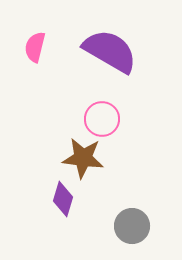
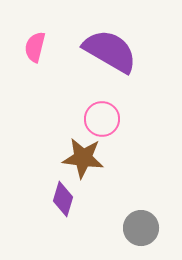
gray circle: moved 9 px right, 2 px down
